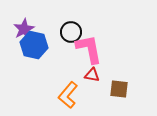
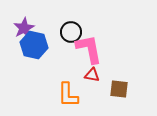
purple star: moved 1 px up
orange L-shape: rotated 40 degrees counterclockwise
